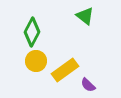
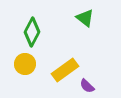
green triangle: moved 2 px down
yellow circle: moved 11 px left, 3 px down
purple semicircle: moved 1 px left, 1 px down
